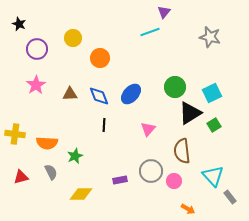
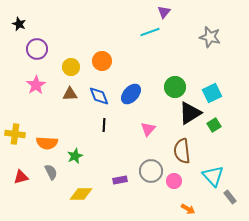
yellow circle: moved 2 px left, 29 px down
orange circle: moved 2 px right, 3 px down
